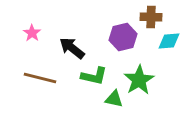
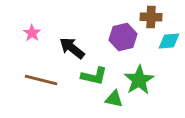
brown line: moved 1 px right, 2 px down
